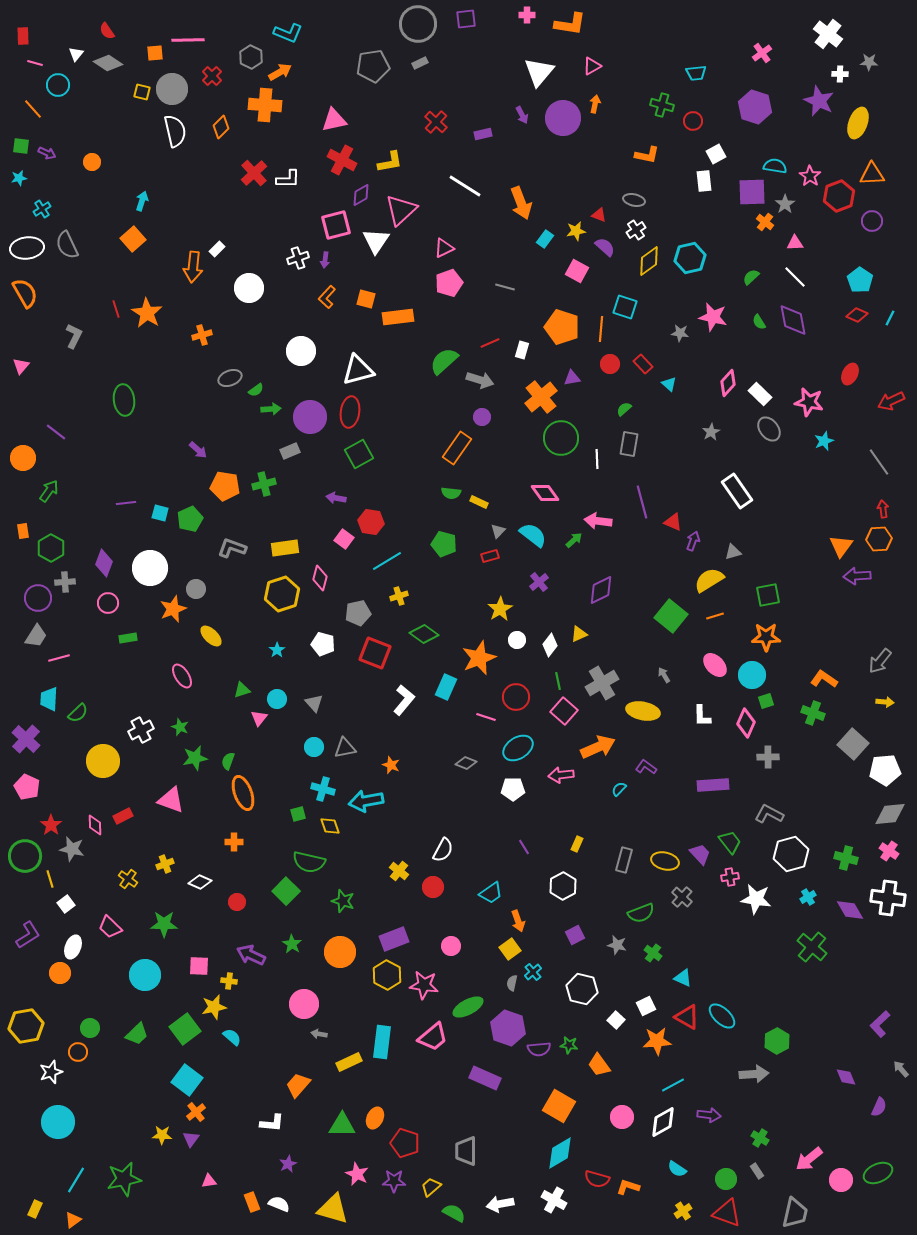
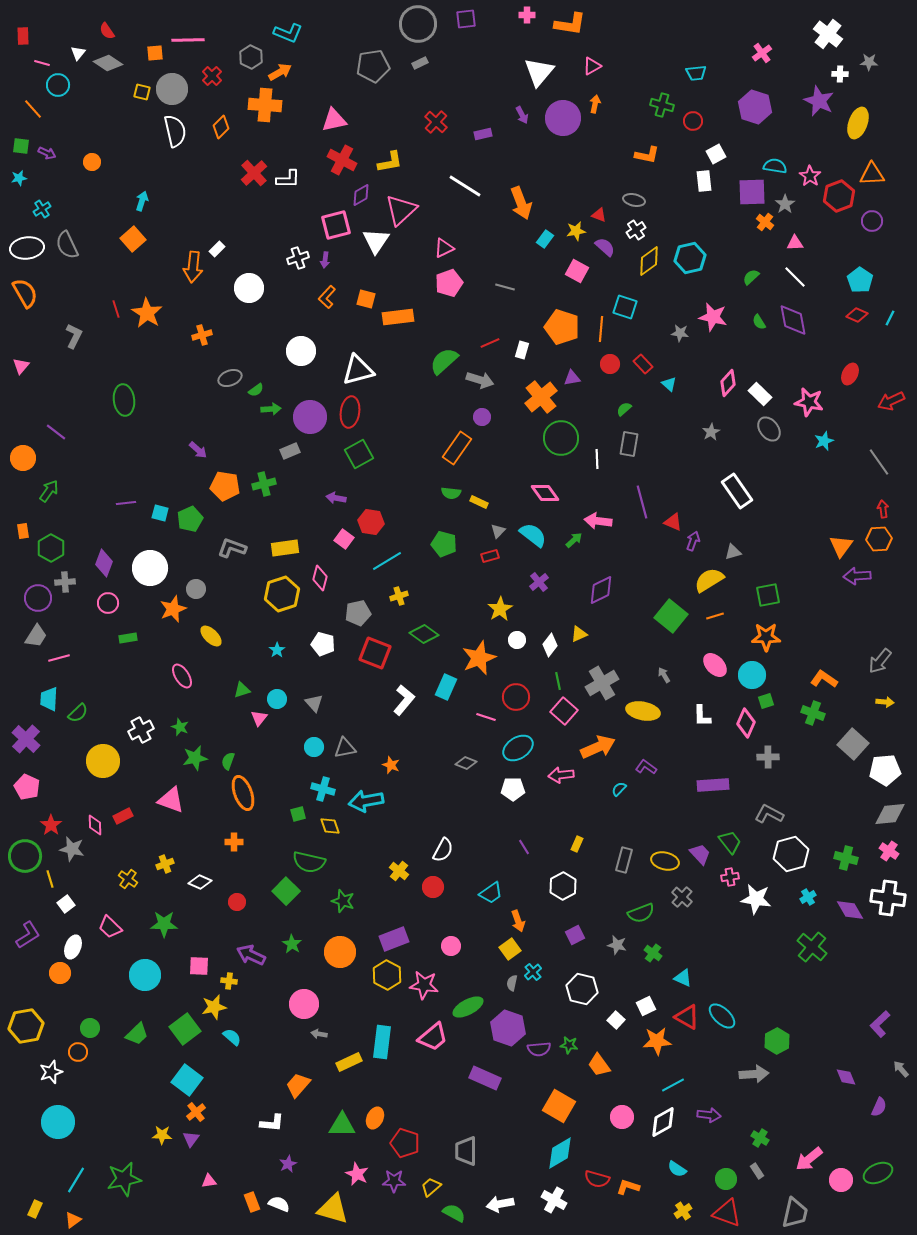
white triangle at (76, 54): moved 2 px right, 1 px up
pink line at (35, 63): moved 7 px right
